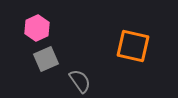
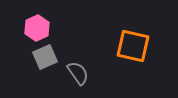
gray square: moved 1 px left, 2 px up
gray semicircle: moved 2 px left, 8 px up
